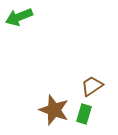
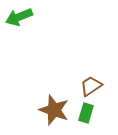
brown trapezoid: moved 1 px left
green rectangle: moved 2 px right, 1 px up
